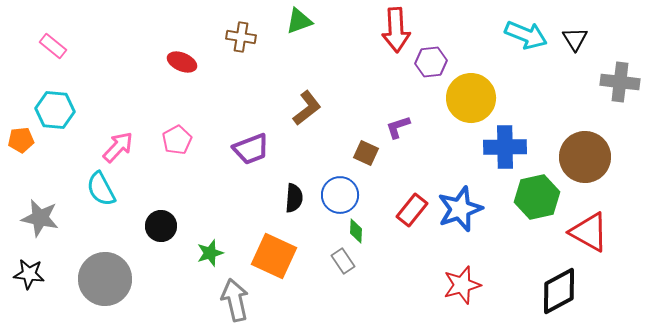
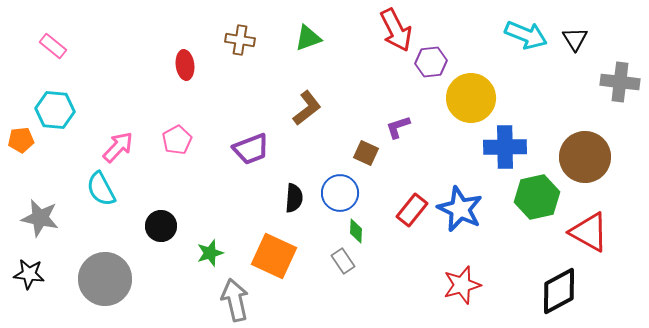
green triangle: moved 9 px right, 17 px down
red arrow: rotated 24 degrees counterclockwise
brown cross: moved 1 px left, 3 px down
red ellipse: moved 3 px right, 3 px down; rotated 60 degrees clockwise
blue circle: moved 2 px up
blue star: rotated 27 degrees counterclockwise
